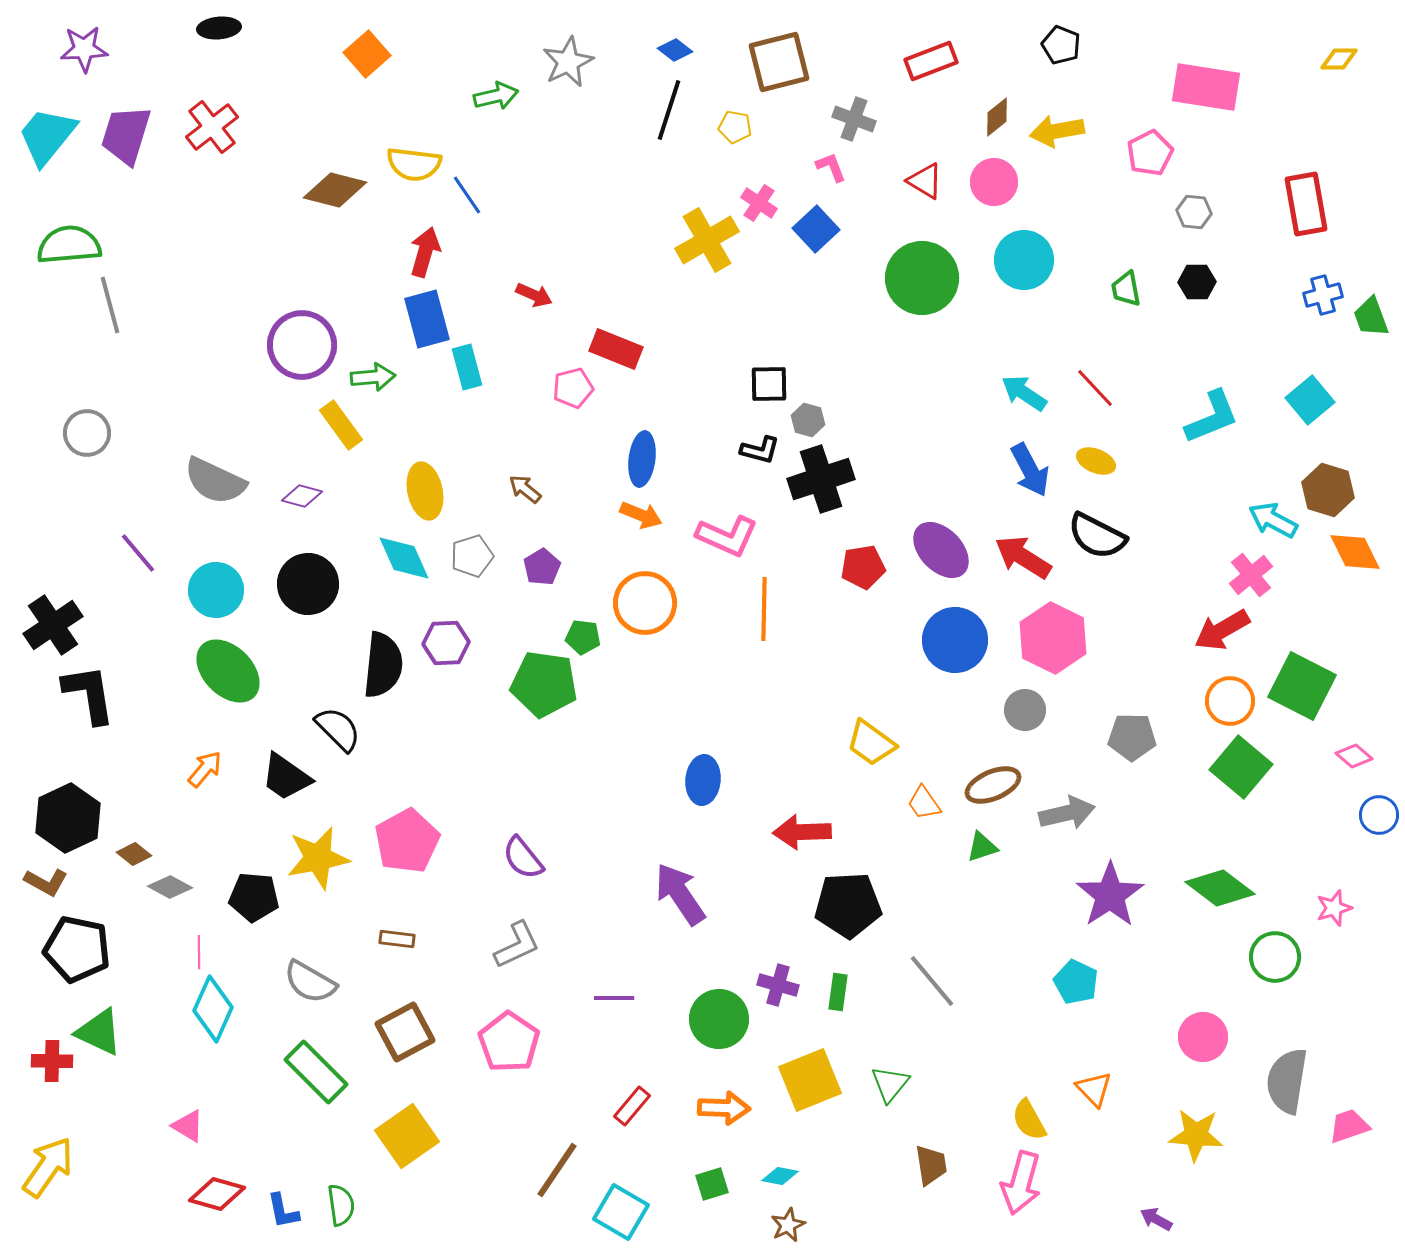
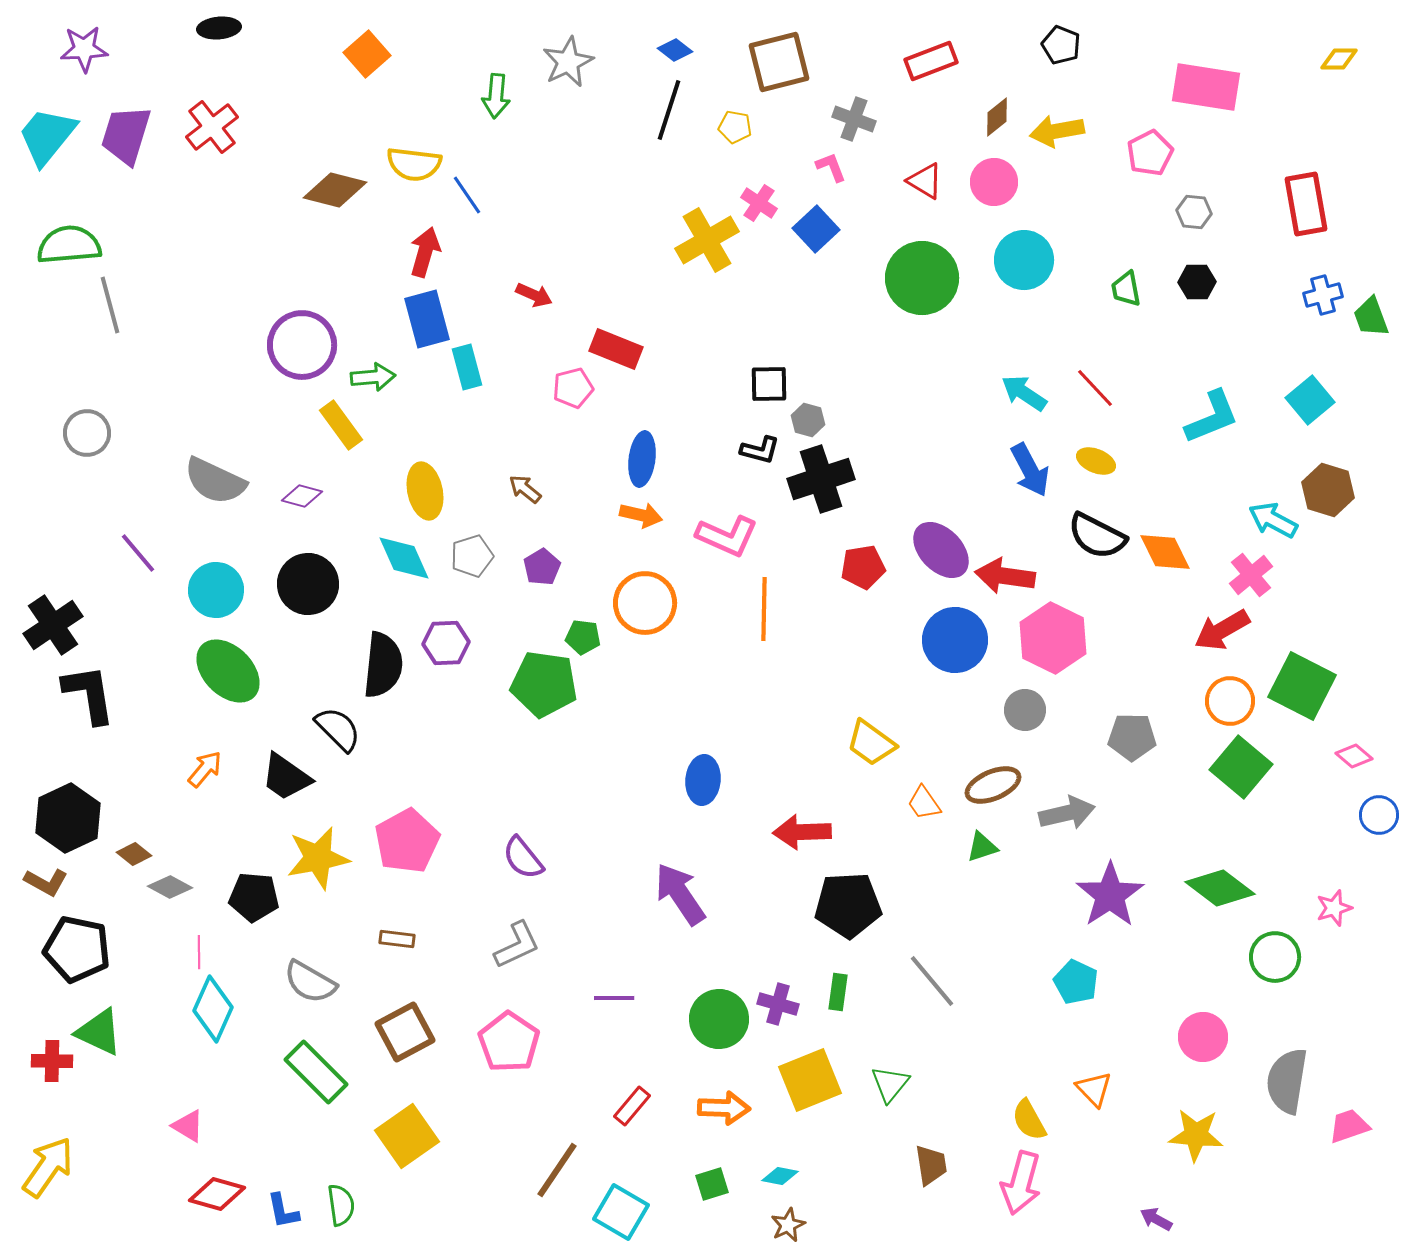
green arrow at (496, 96): rotated 108 degrees clockwise
orange arrow at (641, 515): rotated 9 degrees counterclockwise
orange diamond at (1355, 552): moved 190 px left
red arrow at (1023, 557): moved 18 px left, 19 px down; rotated 24 degrees counterclockwise
purple cross at (778, 985): moved 19 px down
